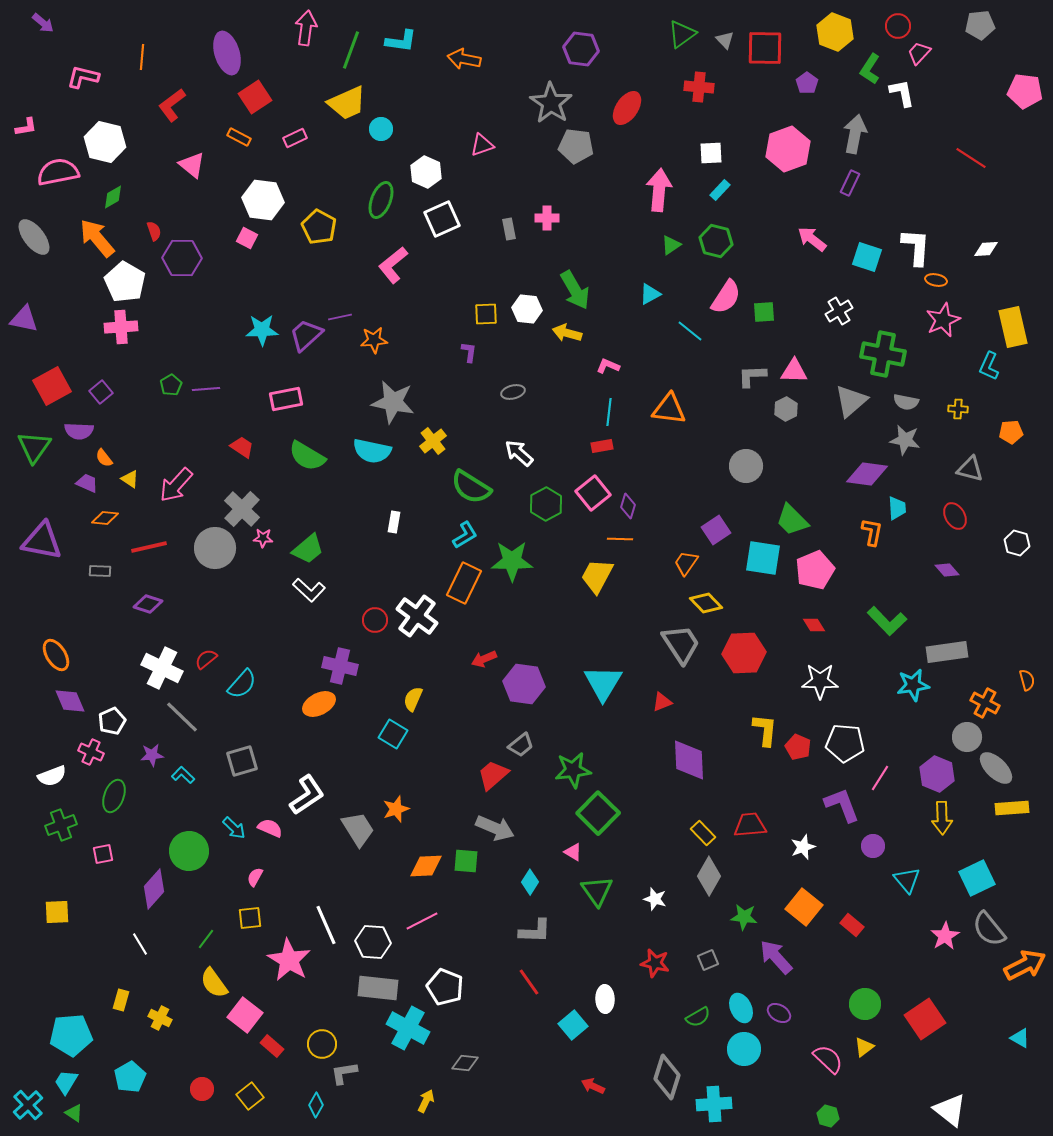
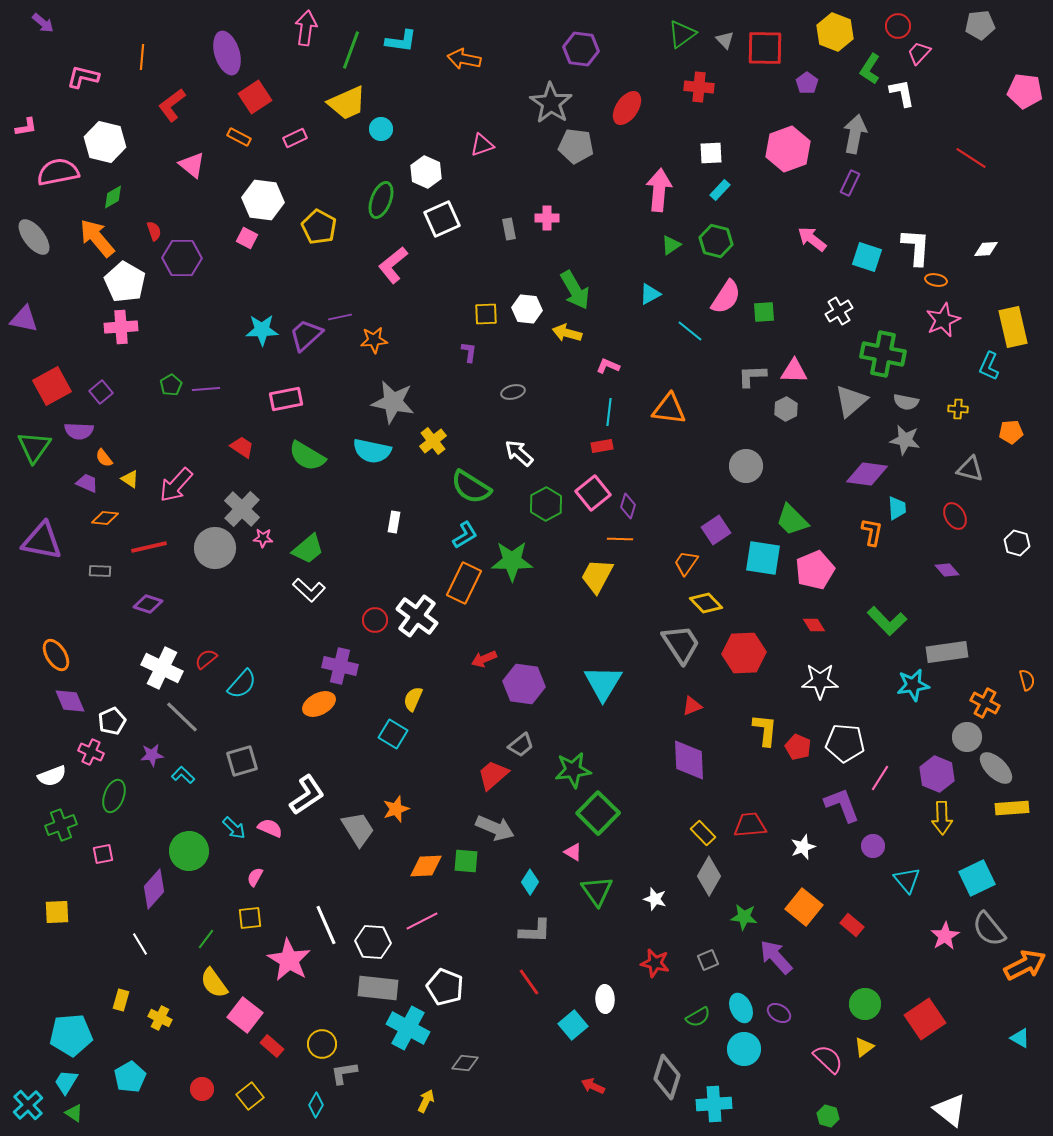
red triangle at (662, 702): moved 30 px right, 4 px down
